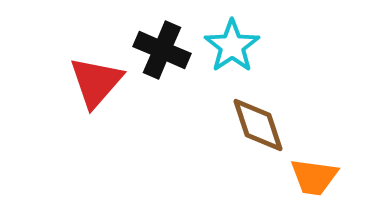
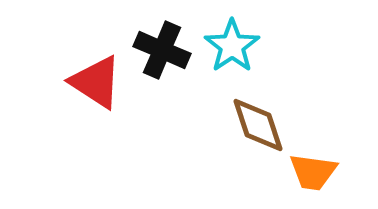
red triangle: rotated 38 degrees counterclockwise
orange trapezoid: moved 1 px left, 5 px up
